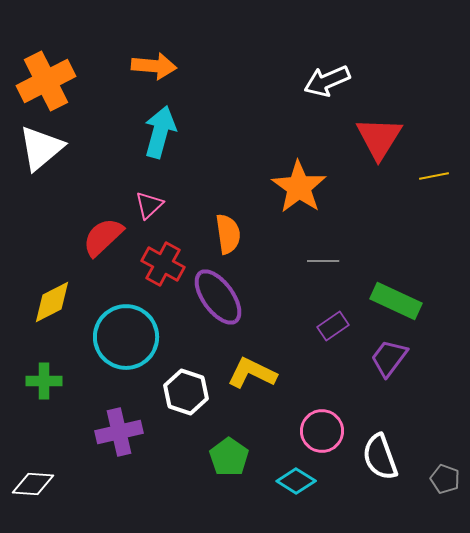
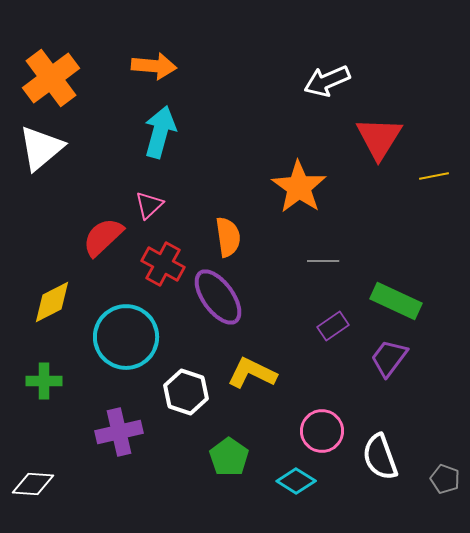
orange cross: moved 5 px right, 3 px up; rotated 10 degrees counterclockwise
orange semicircle: moved 3 px down
